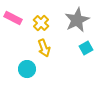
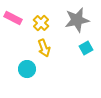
gray star: rotated 15 degrees clockwise
